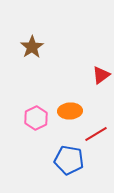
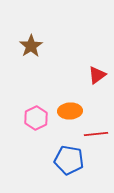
brown star: moved 1 px left, 1 px up
red triangle: moved 4 px left
red line: rotated 25 degrees clockwise
